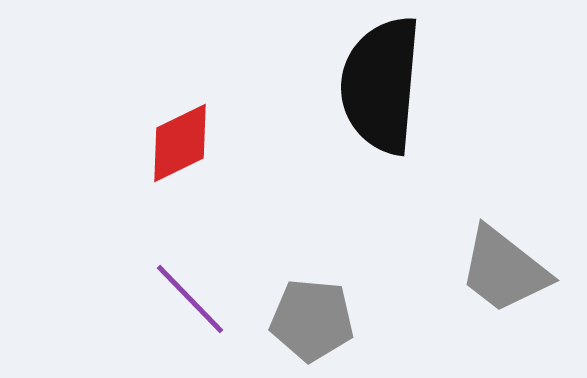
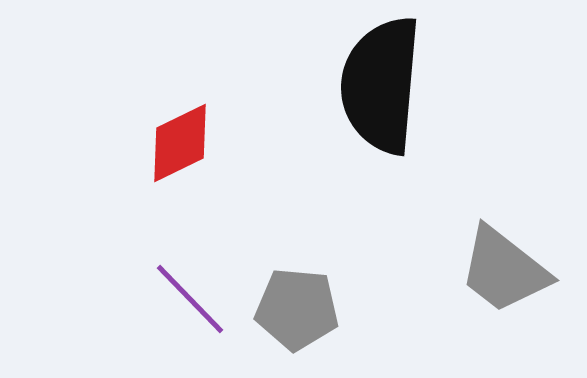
gray pentagon: moved 15 px left, 11 px up
